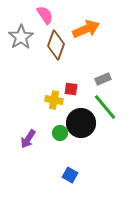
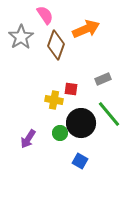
green line: moved 4 px right, 7 px down
blue square: moved 10 px right, 14 px up
